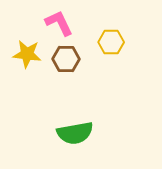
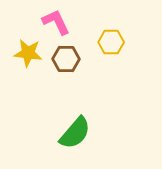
pink L-shape: moved 3 px left, 1 px up
yellow star: moved 1 px right, 1 px up
green semicircle: rotated 39 degrees counterclockwise
